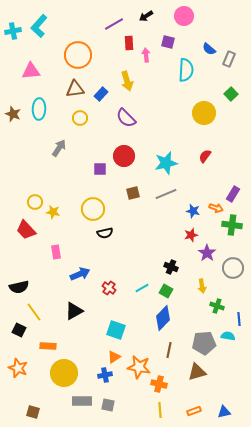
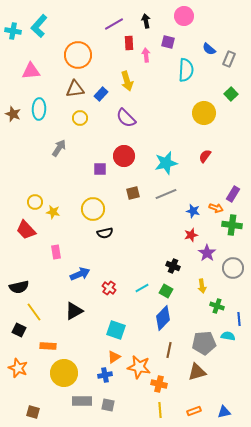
black arrow at (146, 16): moved 5 px down; rotated 112 degrees clockwise
cyan cross at (13, 31): rotated 21 degrees clockwise
black cross at (171, 267): moved 2 px right, 1 px up
